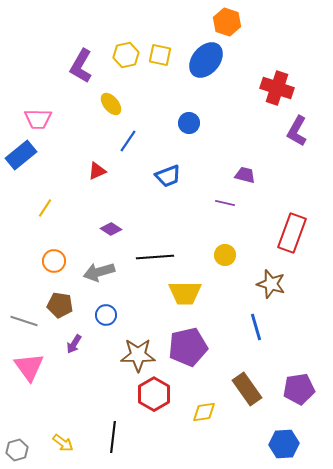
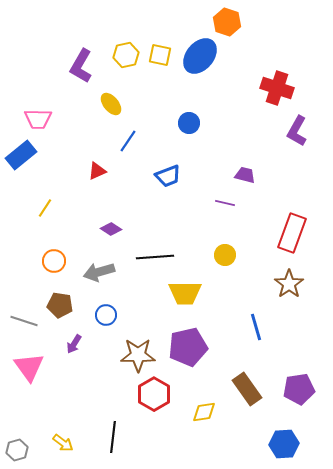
blue ellipse at (206, 60): moved 6 px left, 4 px up
brown star at (271, 284): moved 18 px right; rotated 20 degrees clockwise
